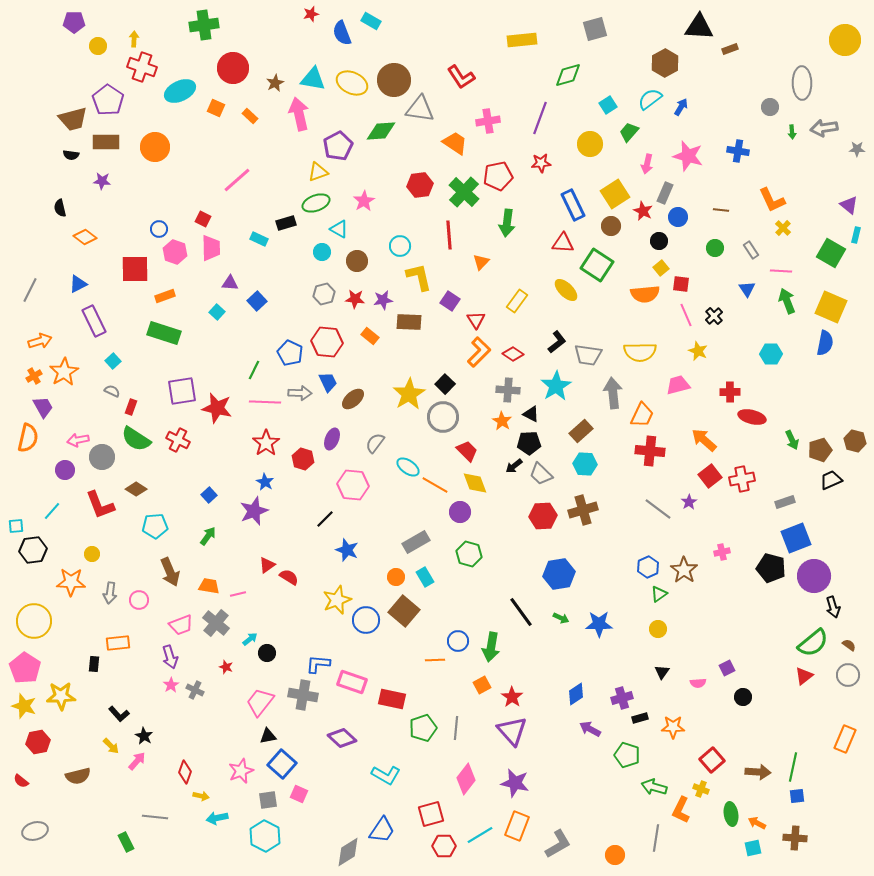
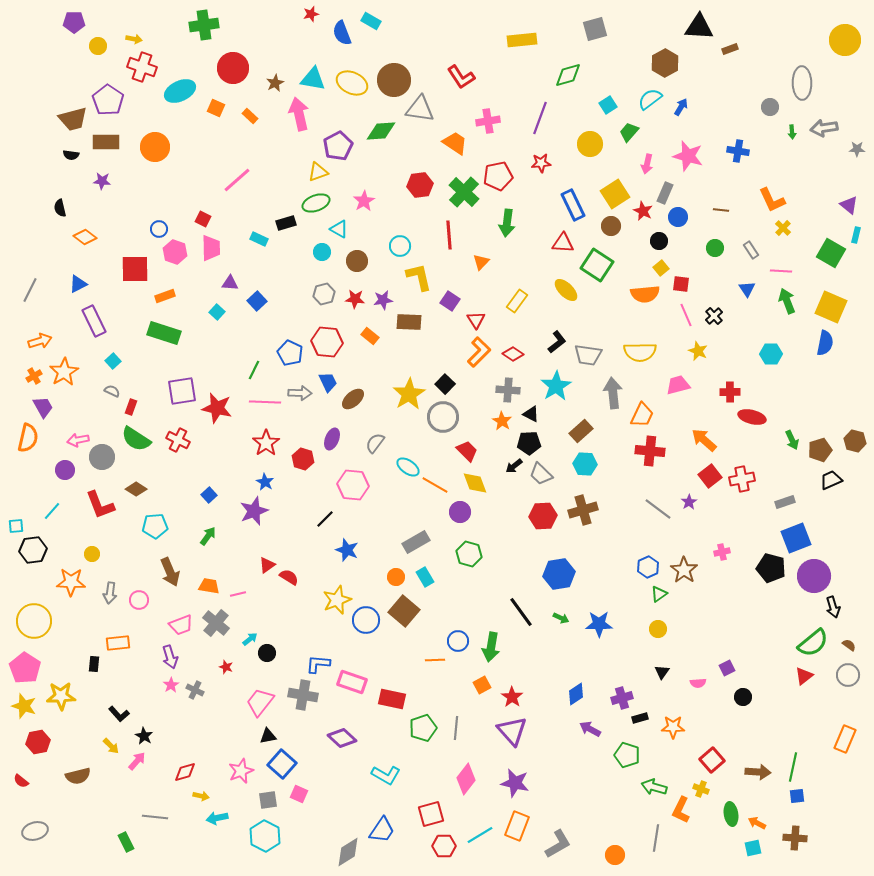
yellow arrow at (134, 39): rotated 98 degrees clockwise
red diamond at (185, 772): rotated 55 degrees clockwise
